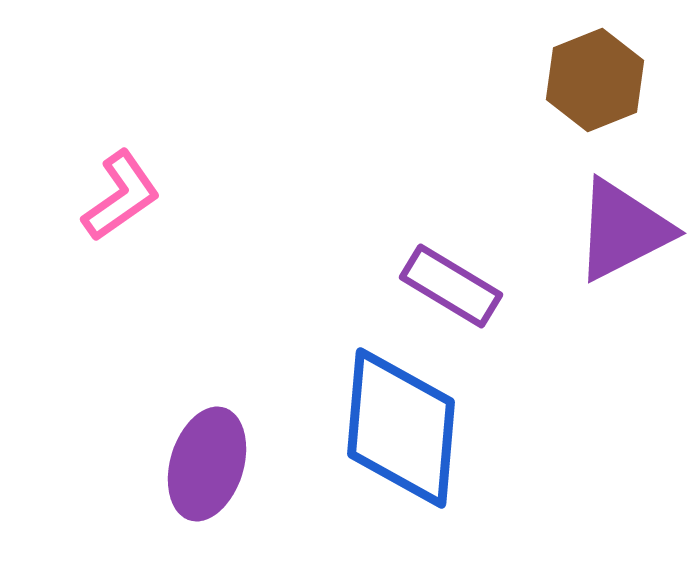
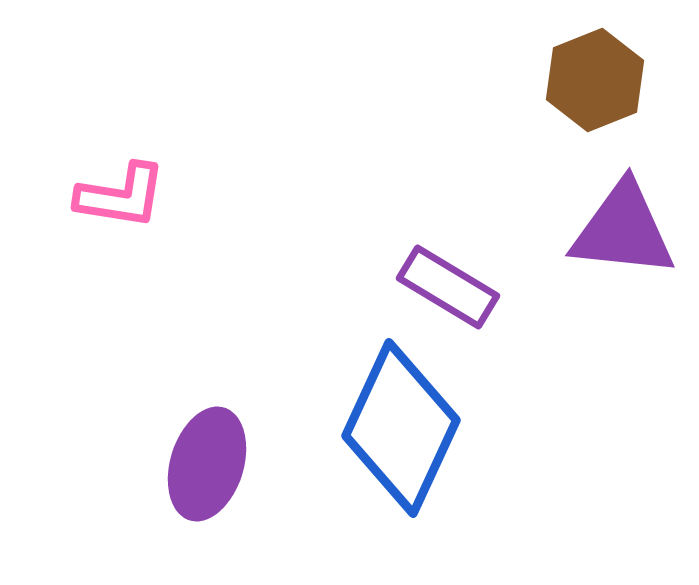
pink L-shape: rotated 44 degrees clockwise
purple triangle: rotated 33 degrees clockwise
purple rectangle: moved 3 px left, 1 px down
blue diamond: rotated 20 degrees clockwise
